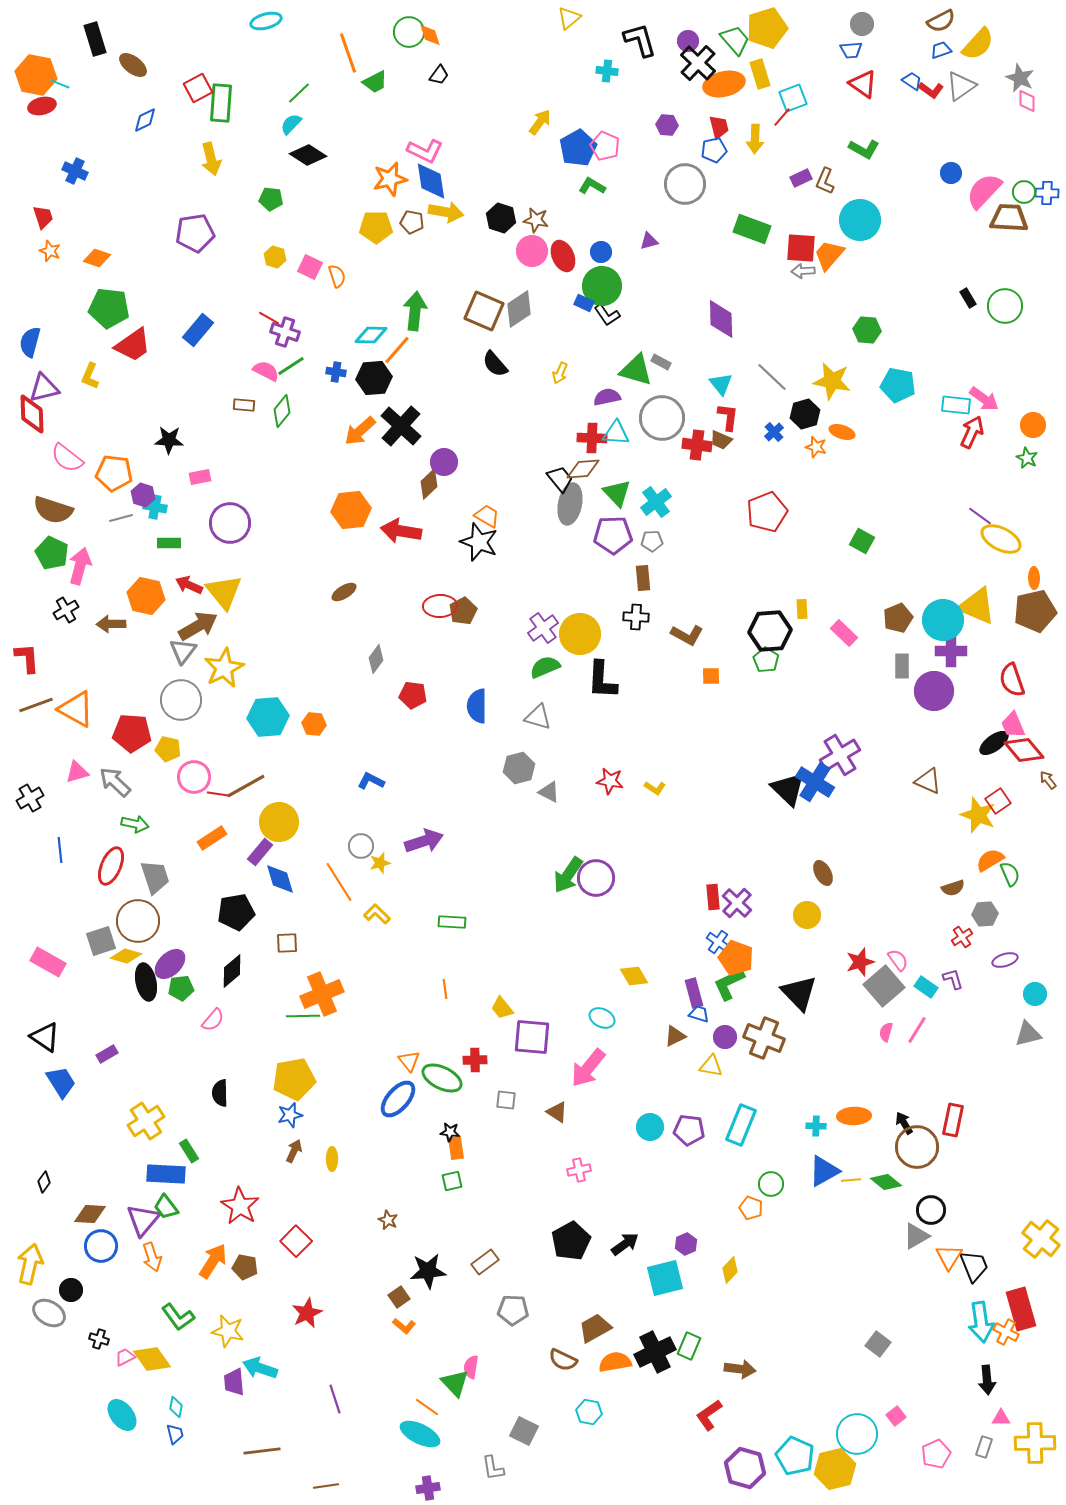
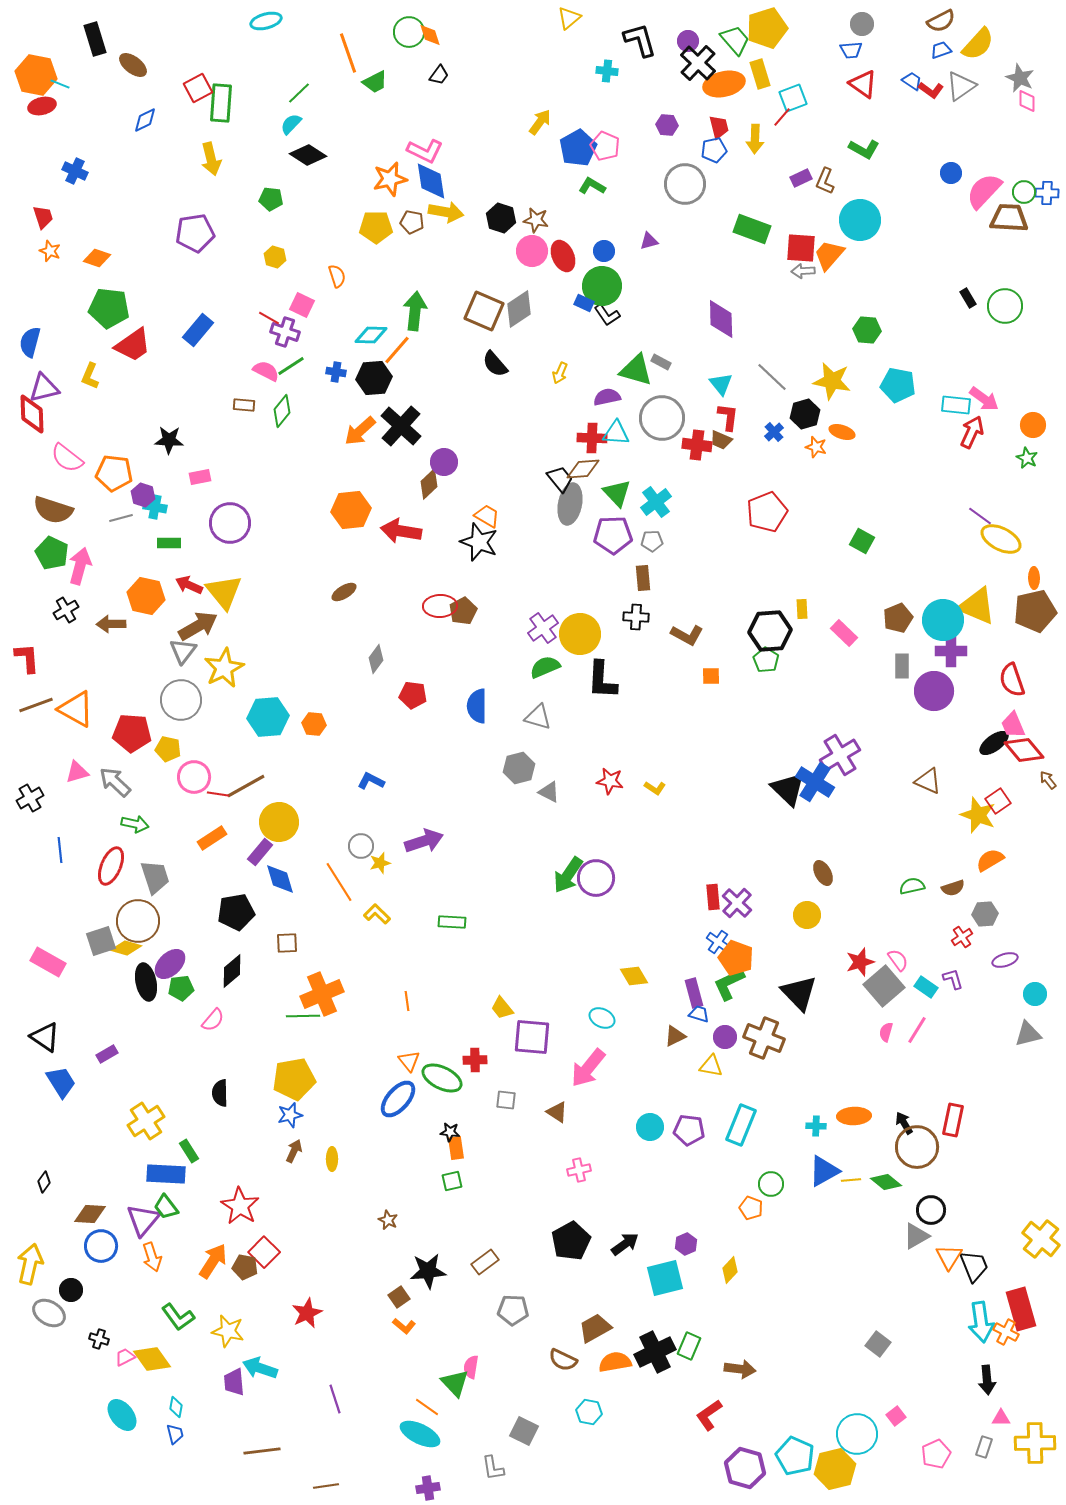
blue circle at (601, 252): moved 3 px right, 1 px up
pink square at (310, 267): moved 8 px left, 38 px down
green semicircle at (1010, 874): moved 98 px left, 12 px down; rotated 80 degrees counterclockwise
yellow diamond at (126, 956): moved 8 px up
orange line at (445, 989): moved 38 px left, 12 px down
red square at (296, 1241): moved 32 px left, 11 px down
